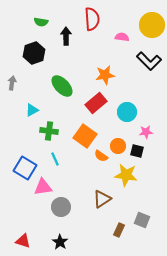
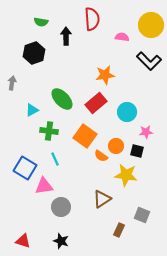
yellow circle: moved 1 px left
green ellipse: moved 13 px down
orange circle: moved 2 px left
pink triangle: moved 1 px right, 1 px up
gray square: moved 5 px up
black star: moved 1 px right, 1 px up; rotated 14 degrees counterclockwise
